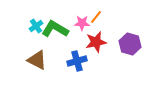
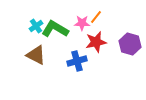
brown triangle: moved 1 px left, 5 px up
